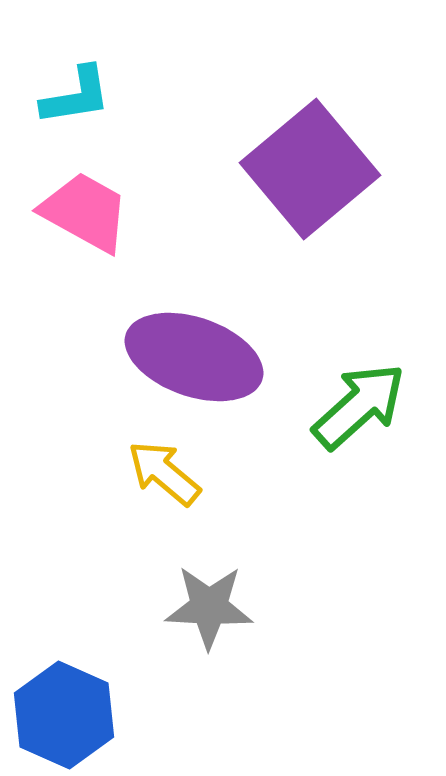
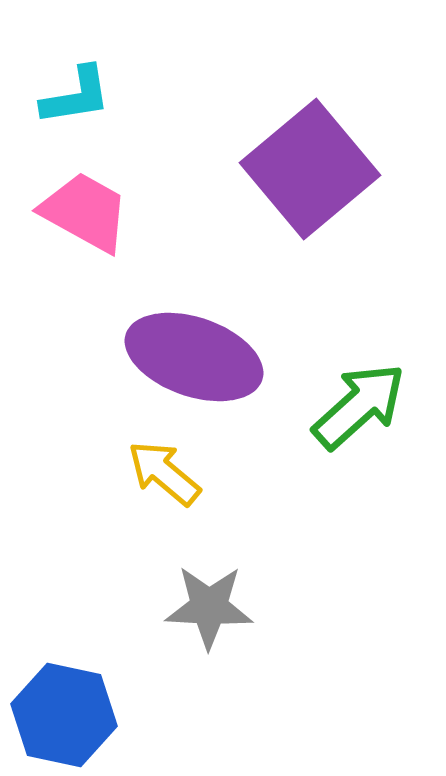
blue hexagon: rotated 12 degrees counterclockwise
